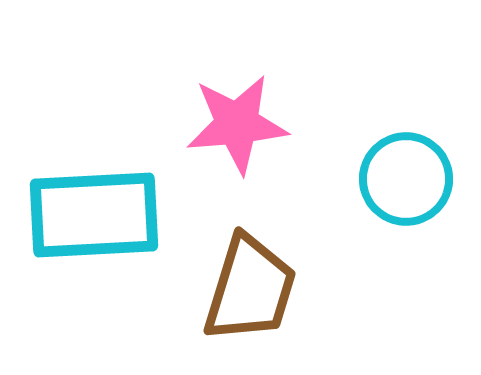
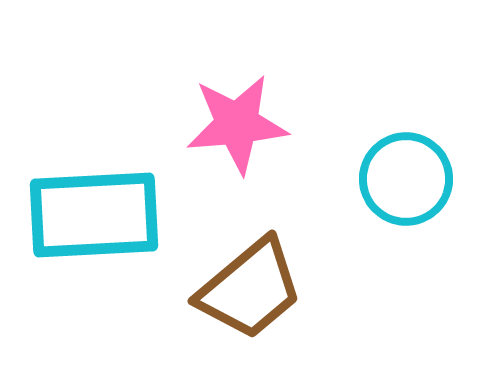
brown trapezoid: rotated 33 degrees clockwise
